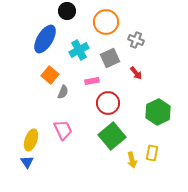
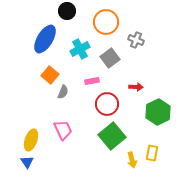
cyan cross: moved 1 px right, 1 px up
gray square: rotated 12 degrees counterclockwise
red arrow: moved 14 px down; rotated 48 degrees counterclockwise
red circle: moved 1 px left, 1 px down
